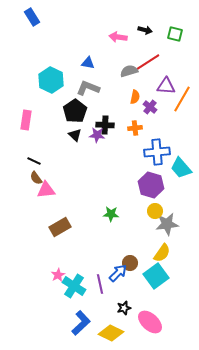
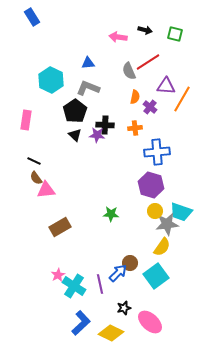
blue triangle: rotated 16 degrees counterclockwise
gray semicircle: rotated 96 degrees counterclockwise
cyan trapezoid: moved 44 px down; rotated 30 degrees counterclockwise
yellow semicircle: moved 6 px up
